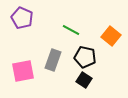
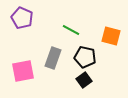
orange square: rotated 24 degrees counterclockwise
gray rectangle: moved 2 px up
black square: rotated 21 degrees clockwise
